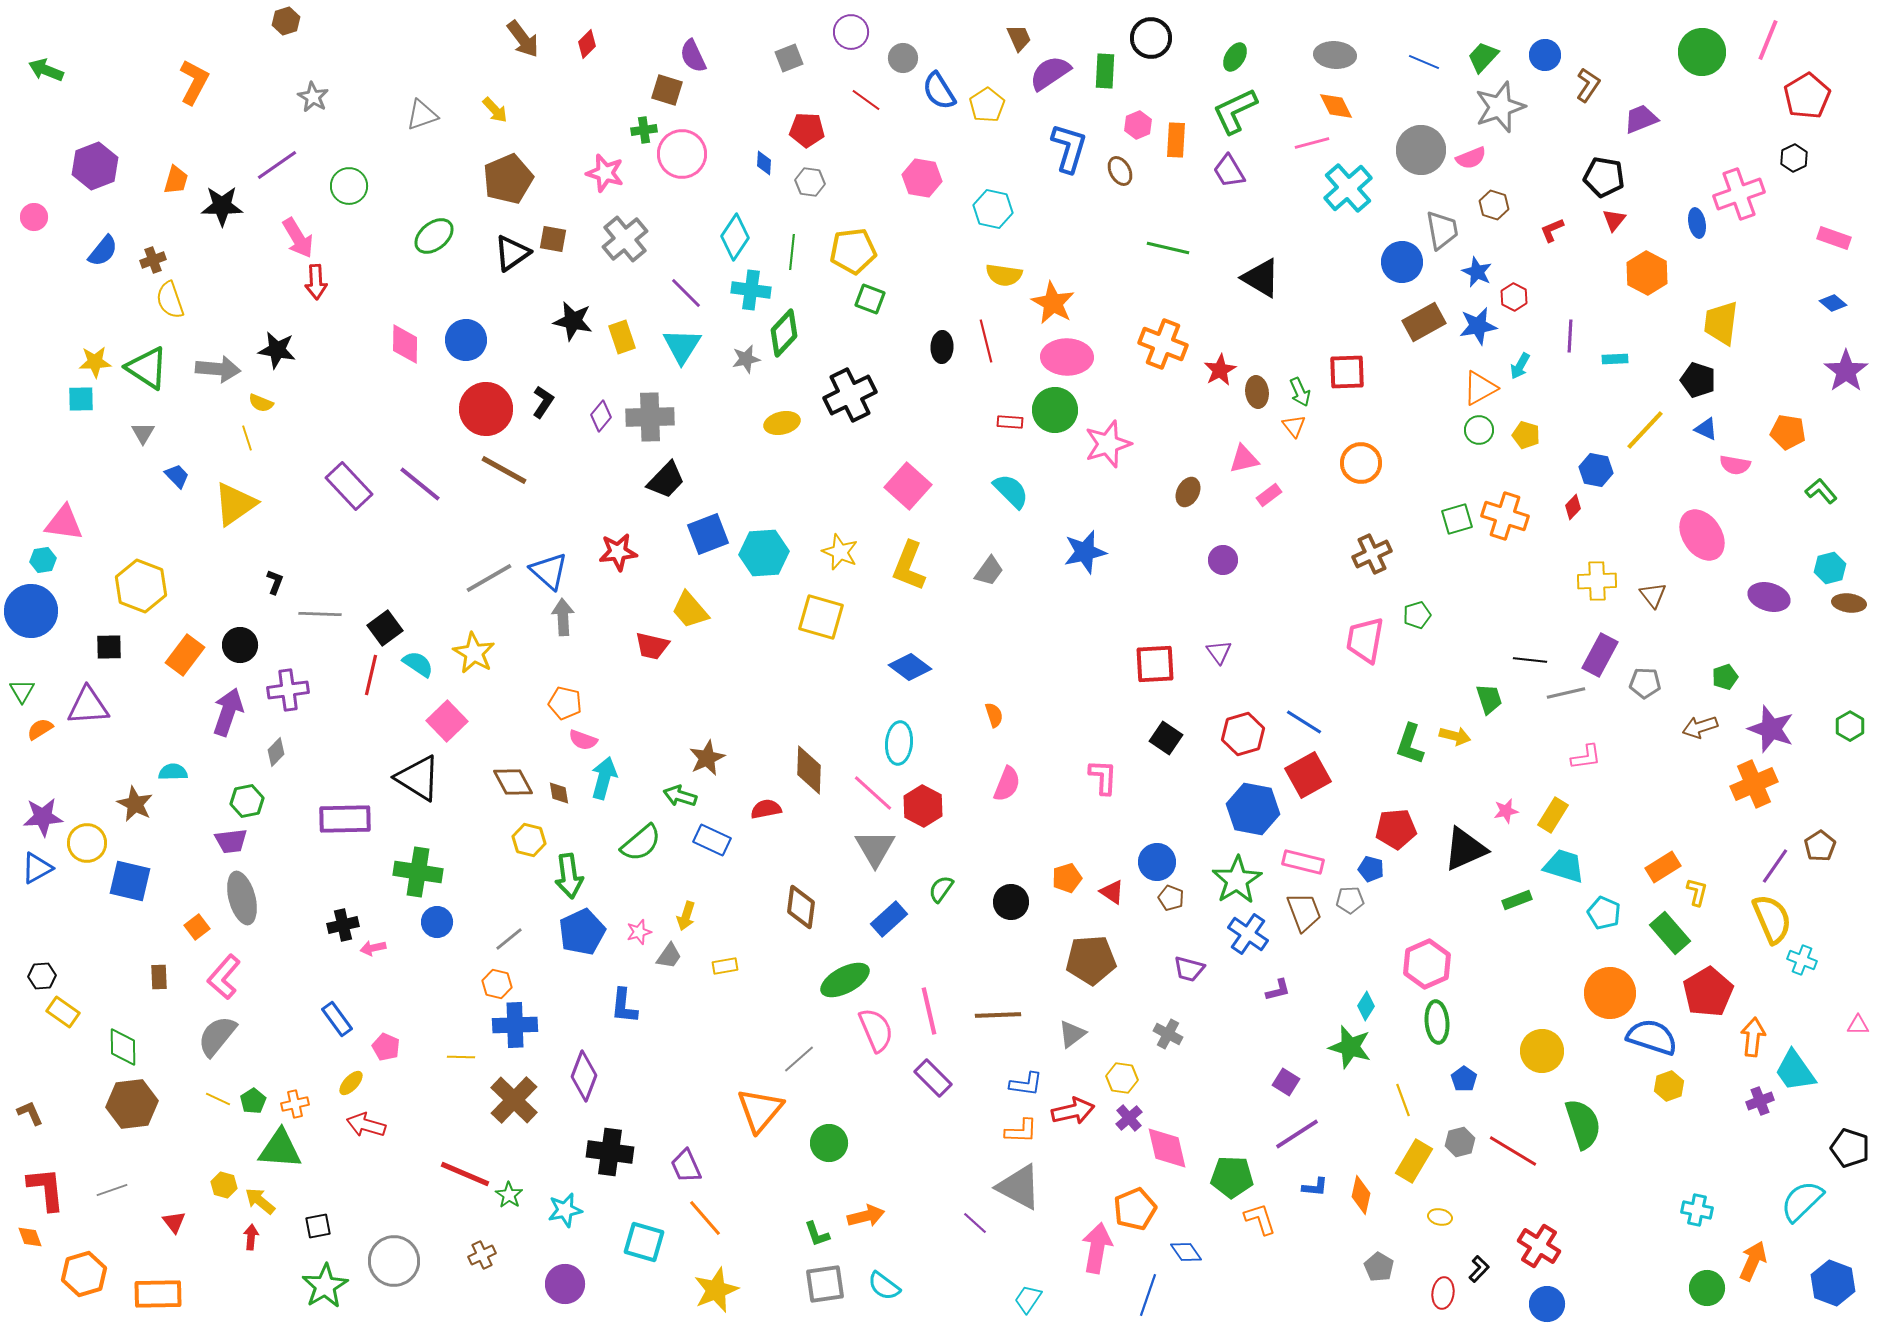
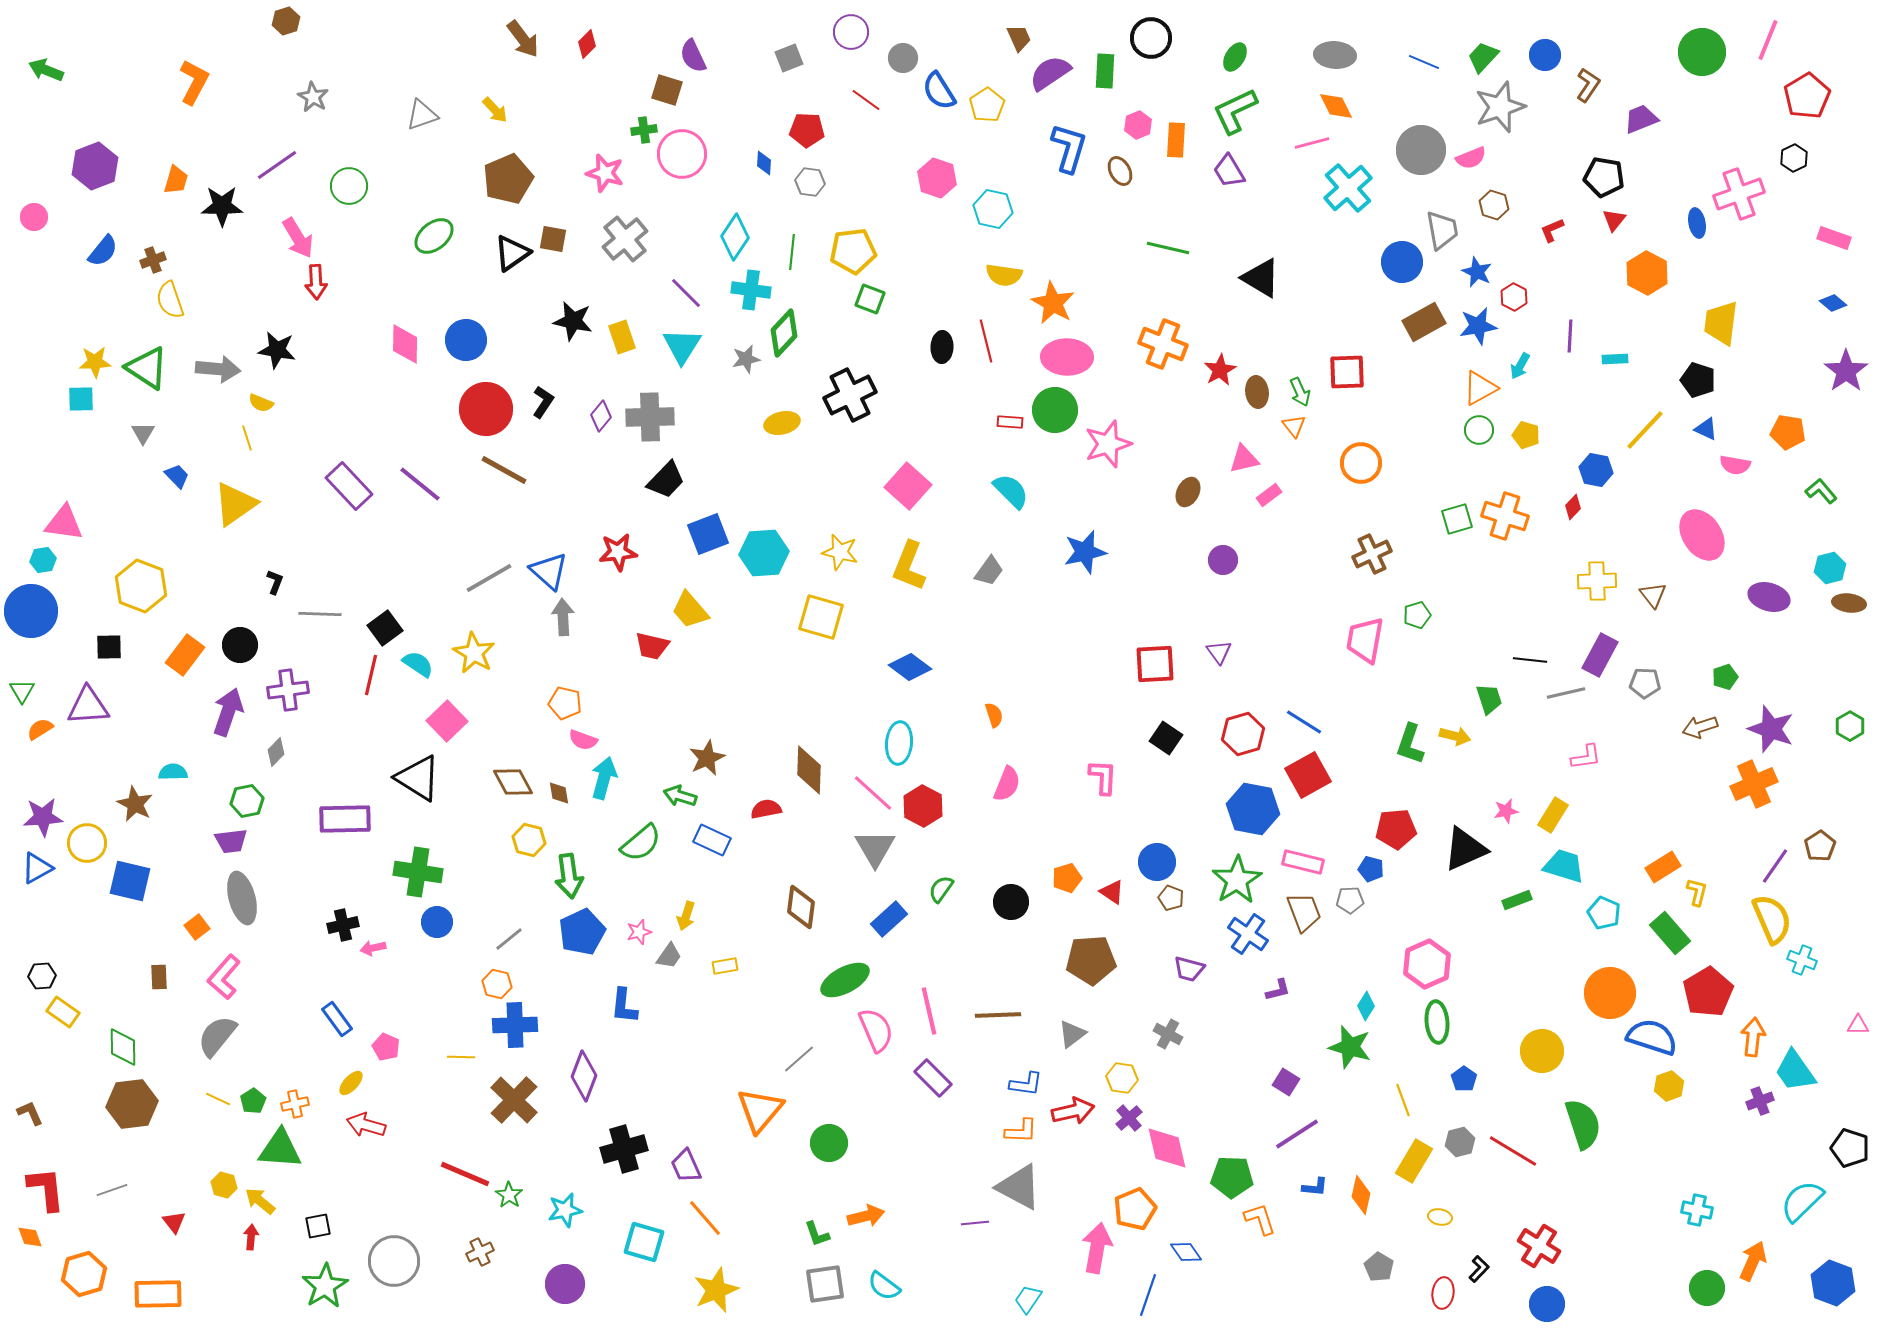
pink hexagon at (922, 178): moved 15 px right; rotated 9 degrees clockwise
yellow star at (840, 552): rotated 9 degrees counterclockwise
black cross at (610, 1152): moved 14 px right, 3 px up; rotated 24 degrees counterclockwise
purple line at (975, 1223): rotated 48 degrees counterclockwise
brown cross at (482, 1255): moved 2 px left, 3 px up
